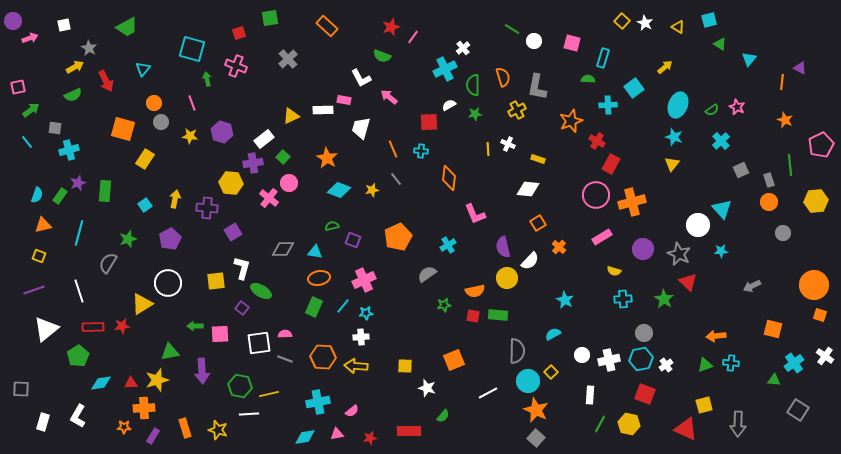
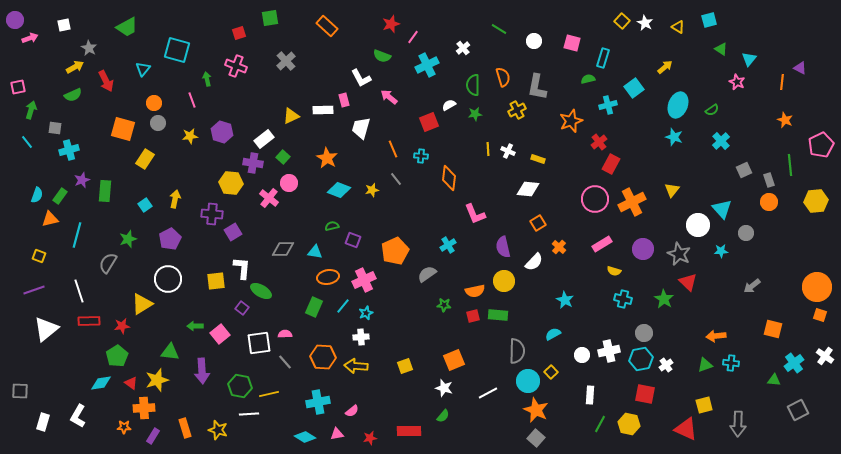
purple circle at (13, 21): moved 2 px right, 1 px up
red star at (391, 27): moved 3 px up
green line at (512, 29): moved 13 px left
green triangle at (720, 44): moved 1 px right, 5 px down
cyan square at (192, 49): moved 15 px left, 1 px down
gray cross at (288, 59): moved 2 px left, 2 px down
cyan cross at (445, 69): moved 18 px left, 4 px up
green semicircle at (588, 79): rotated 16 degrees counterclockwise
pink rectangle at (344, 100): rotated 64 degrees clockwise
pink line at (192, 103): moved 3 px up
cyan cross at (608, 105): rotated 12 degrees counterclockwise
pink star at (737, 107): moved 25 px up
green arrow at (31, 110): rotated 36 degrees counterclockwise
gray circle at (161, 122): moved 3 px left, 1 px down
red square at (429, 122): rotated 18 degrees counterclockwise
yellow star at (190, 136): rotated 14 degrees counterclockwise
red cross at (597, 141): moved 2 px right, 1 px down; rotated 21 degrees clockwise
white cross at (508, 144): moved 7 px down
cyan cross at (421, 151): moved 5 px down
purple cross at (253, 163): rotated 18 degrees clockwise
yellow triangle at (672, 164): moved 26 px down
gray square at (741, 170): moved 3 px right
purple star at (78, 183): moved 4 px right, 3 px up
pink circle at (596, 195): moved 1 px left, 4 px down
orange cross at (632, 202): rotated 12 degrees counterclockwise
purple cross at (207, 208): moved 5 px right, 6 px down
orange triangle at (43, 225): moved 7 px right, 6 px up
cyan line at (79, 233): moved 2 px left, 2 px down
gray circle at (783, 233): moved 37 px left
orange pentagon at (398, 237): moved 3 px left, 14 px down
pink rectangle at (602, 237): moved 7 px down
white semicircle at (530, 261): moved 4 px right, 1 px down
white L-shape at (242, 268): rotated 10 degrees counterclockwise
orange ellipse at (319, 278): moved 9 px right, 1 px up
yellow circle at (507, 278): moved 3 px left, 3 px down
white circle at (168, 283): moved 4 px up
orange circle at (814, 285): moved 3 px right, 2 px down
gray arrow at (752, 286): rotated 12 degrees counterclockwise
cyan cross at (623, 299): rotated 18 degrees clockwise
green star at (444, 305): rotated 16 degrees clockwise
cyan star at (366, 313): rotated 16 degrees counterclockwise
red square at (473, 316): rotated 24 degrees counterclockwise
red rectangle at (93, 327): moved 4 px left, 6 px up
pink square at (220, 334): rotated 36 degrees counterclockwise
green triangle at (170, 352): rotated 18 degrees clockwise
green pentagon at (78, 356): moved 39 px right
gray line at (285, 359): moved 3 px down; rotated 28 degrees clockwise
white cross at (609, 360): moved 9 px up
yellow square at (405, 366): rotated 21 degrees counterclockwise
red triangle at (131, 383): rotated 40 degrees clockwise
white star at (427, 388): moved 17 px right
gray square at (21, 389): moved 1 px left, 2 px down
red square at (645, 394): rotated 10 degrees counterclockwise
gray square at (798, 410): rotated 30 degrees clockwise
cyan diamond at (305, 437): rotated 40 degrees clockwise
